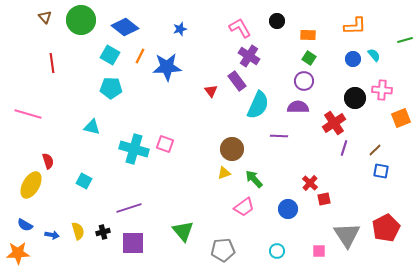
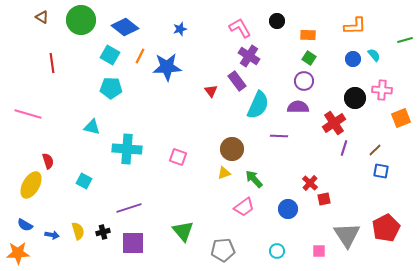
brown triangle at (45, 17): moved 3 px left; rotated 16 degrees counterclockwise
pink square at (165, 144): moved 13 px right, 13 px down
cyan cross at (134, 149): moved 7 px left; rotated 12 degrees counterclockwise
